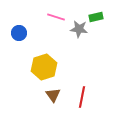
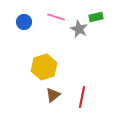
gray star: rotated 18 degrees clockwise
blue circle: moved 5 px right, 11 px up
brown triangle: rotated 28 degrees clockwise
